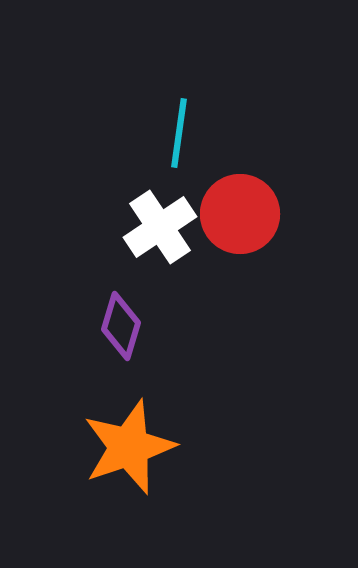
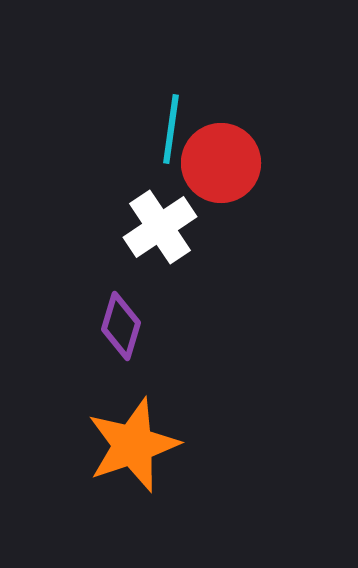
cyan line: moved 8 px left, 4 px up
red circle: moved 19 px left, 51 px up
orange star: moved 4 px right, 2 px up
